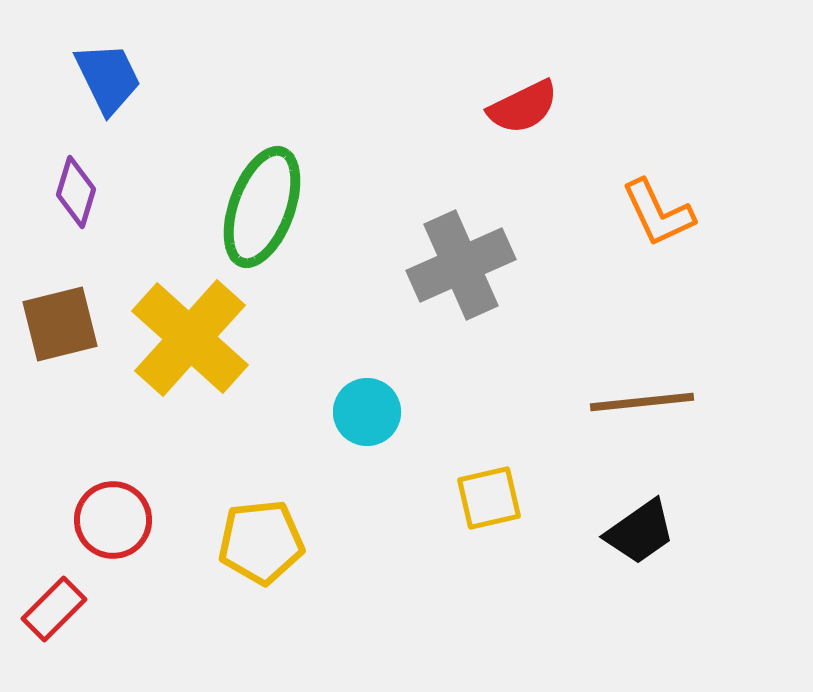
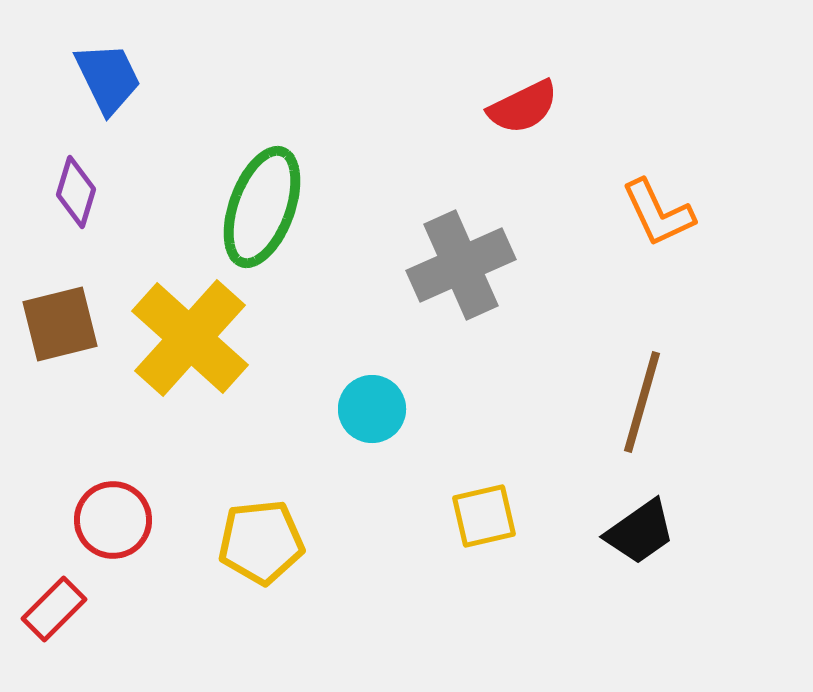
brown line: rotated 68 degrees counterclockwise
cyan circle: moved 5 px right, 3 px up
yellow square: moved 5 px left, 18 px down
